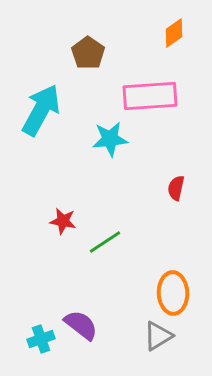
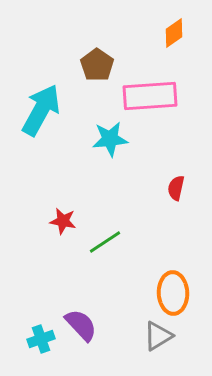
brown pentagon: moved 9 px right, 12 px down
purple semicircle: rotated 9 degrees clockwise
